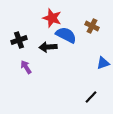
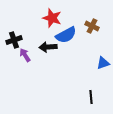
blue semicircle: rotated 125 degrees clockwise
black cross: moved 5 px left
purple arrow: moved 1 px left, 12 px up
black line: rotated 48 degrees counterclockwise
